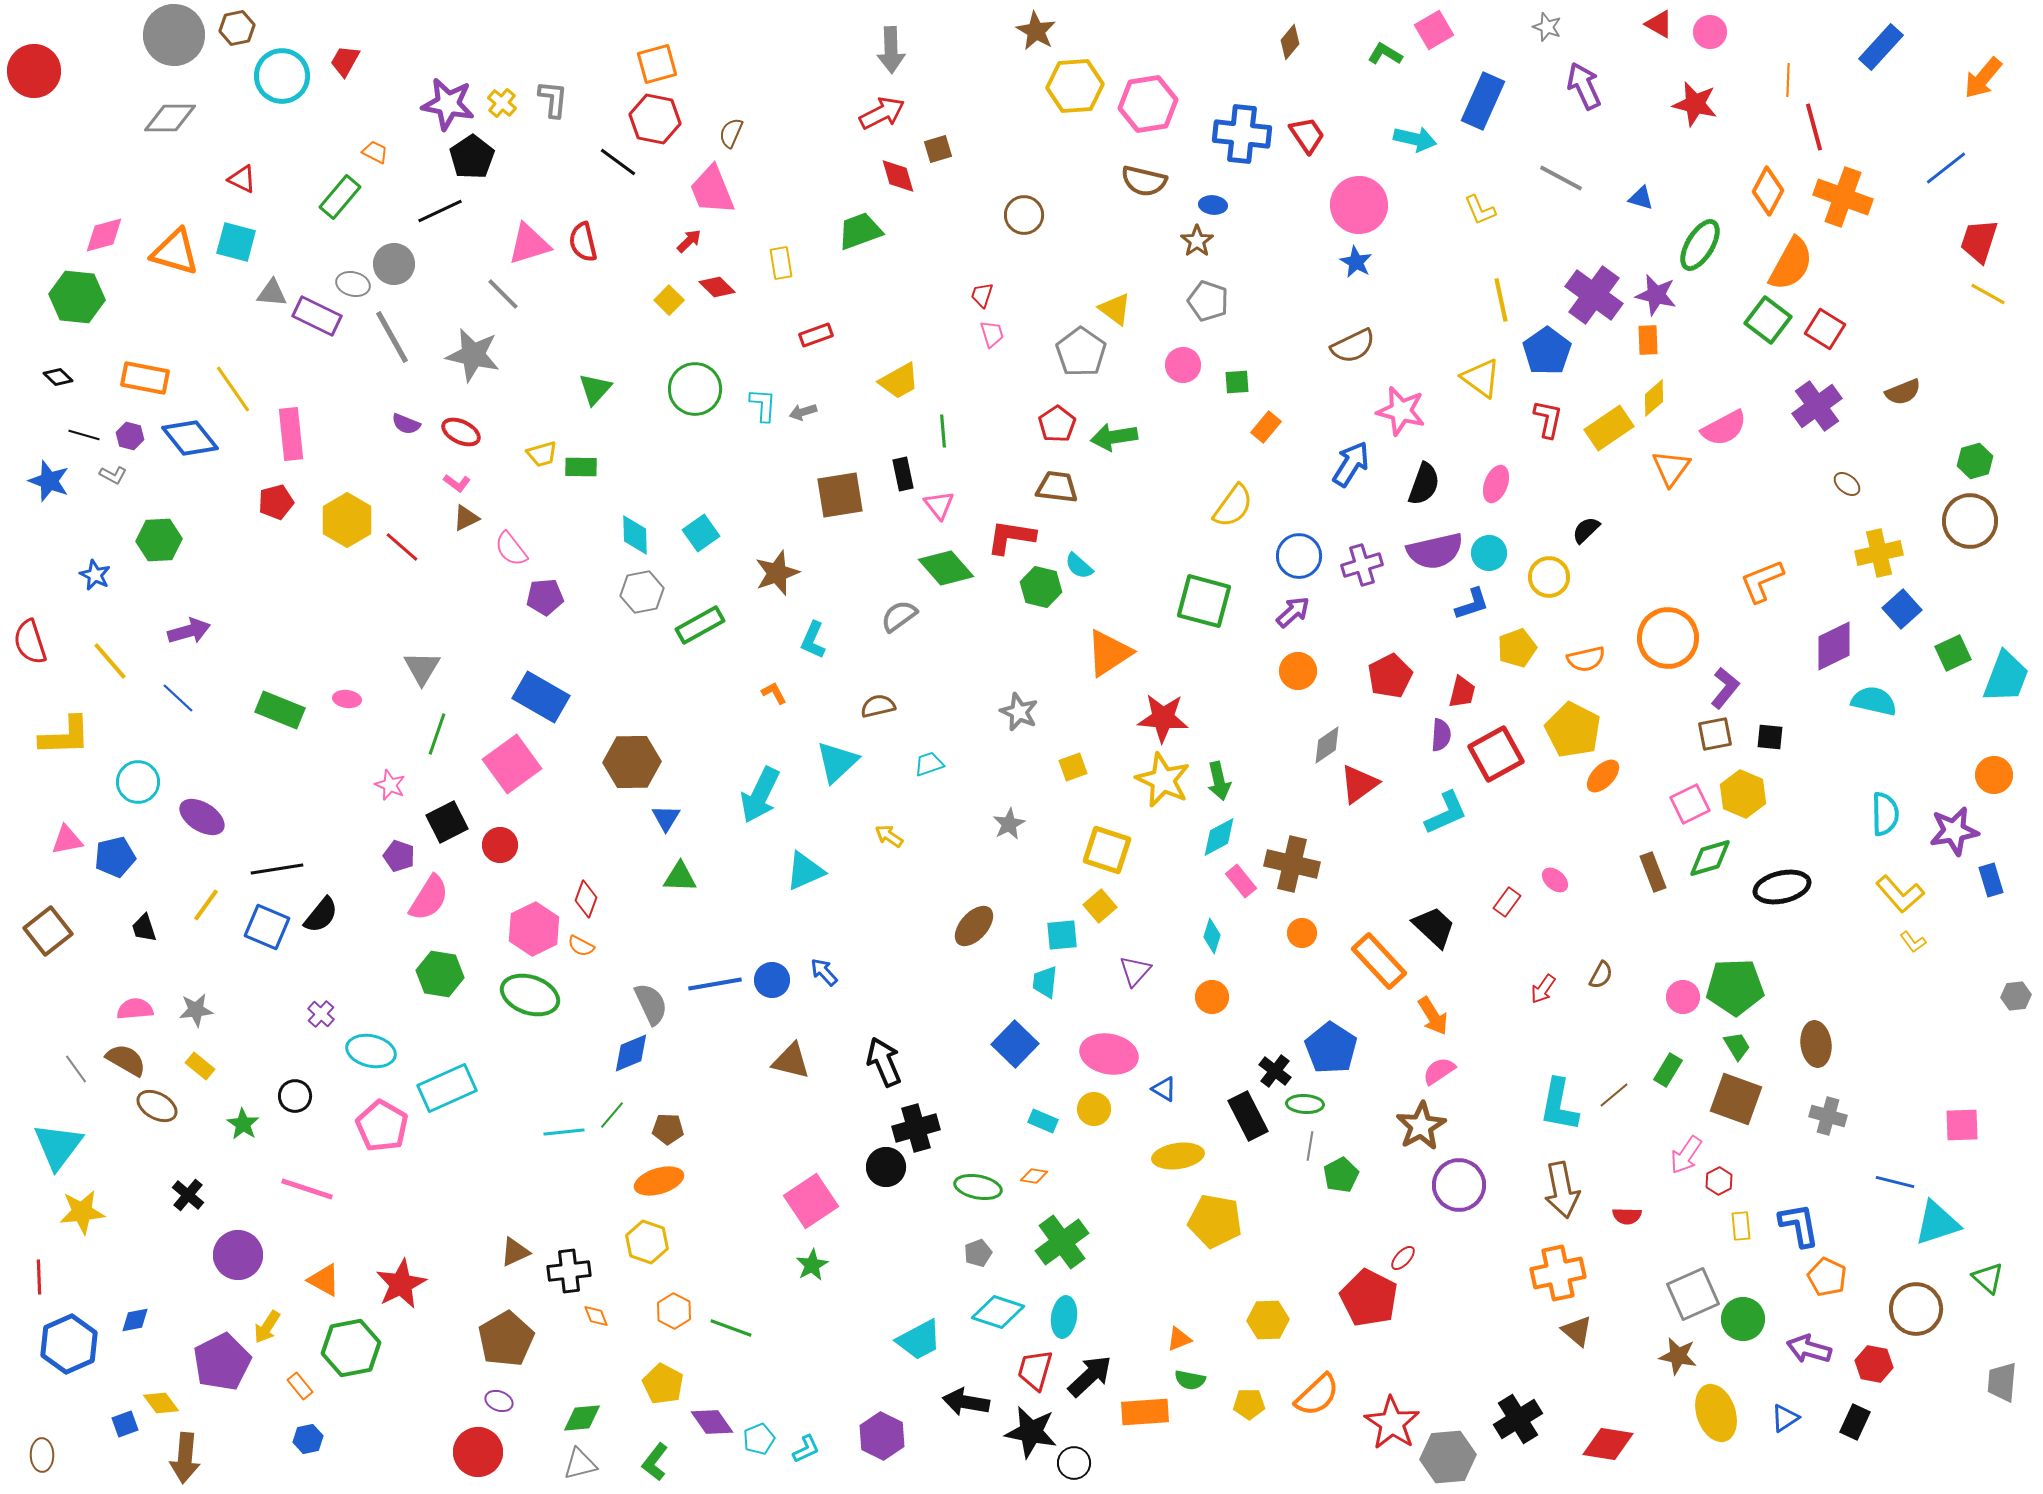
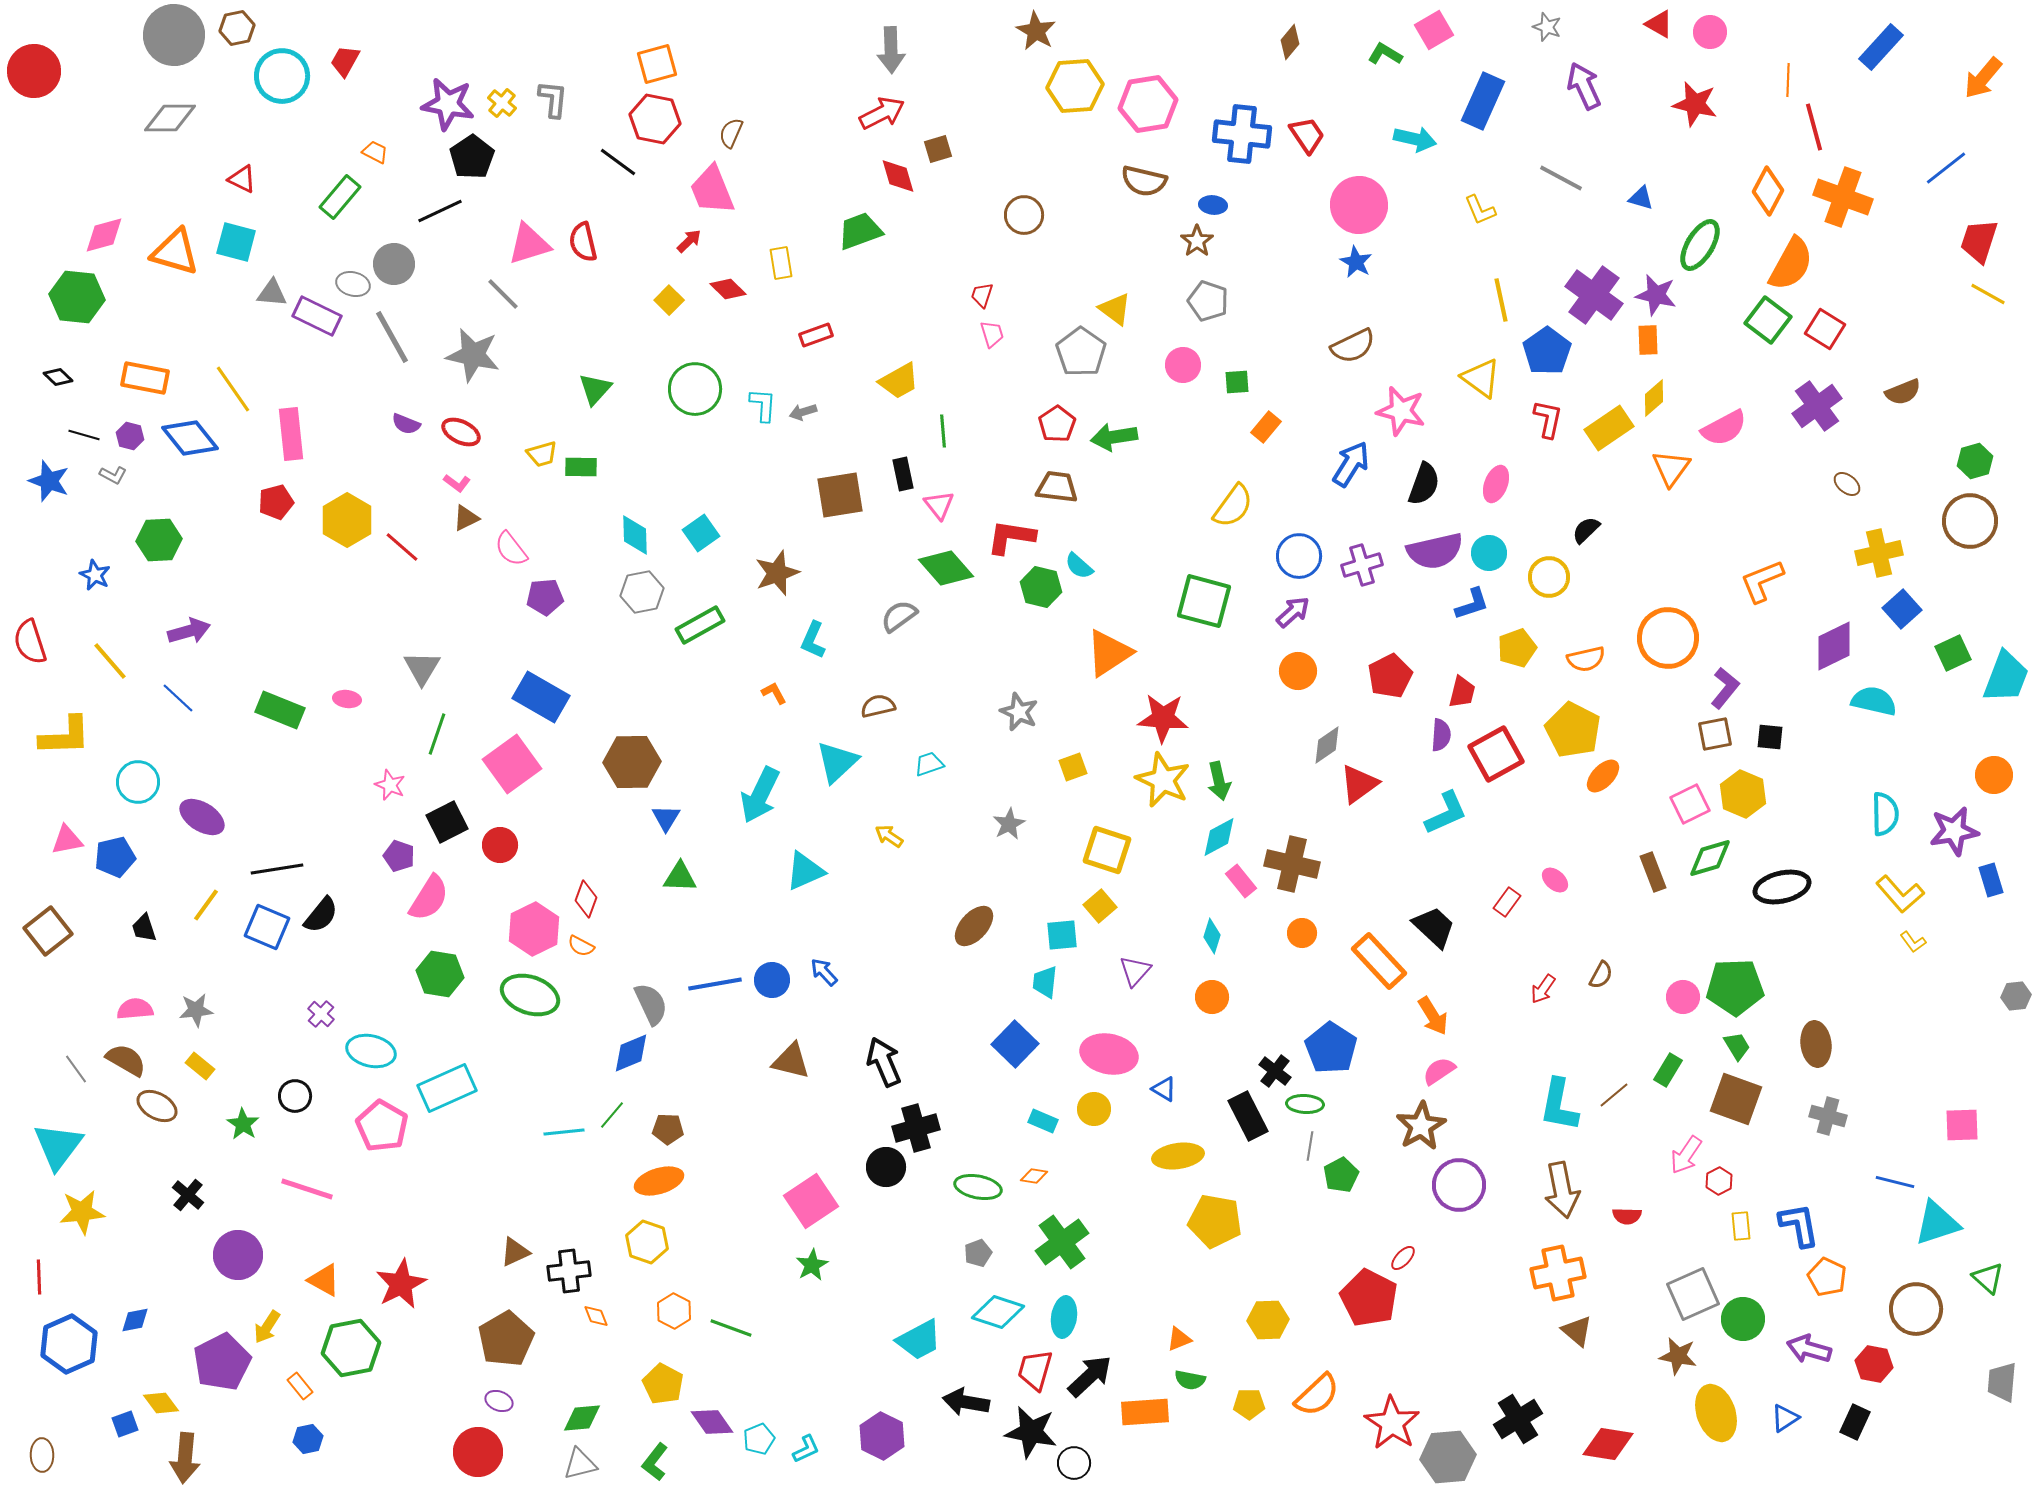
red diamond at (717, 287): moved 11 px right, 2 px down
